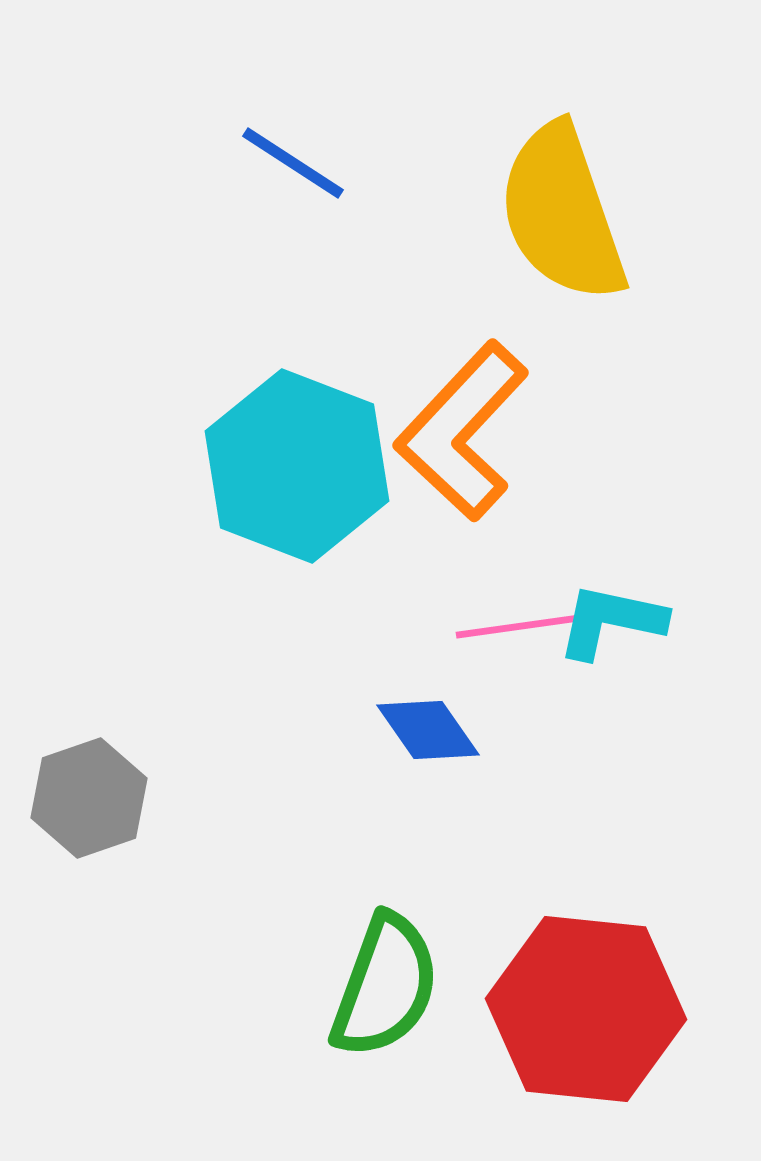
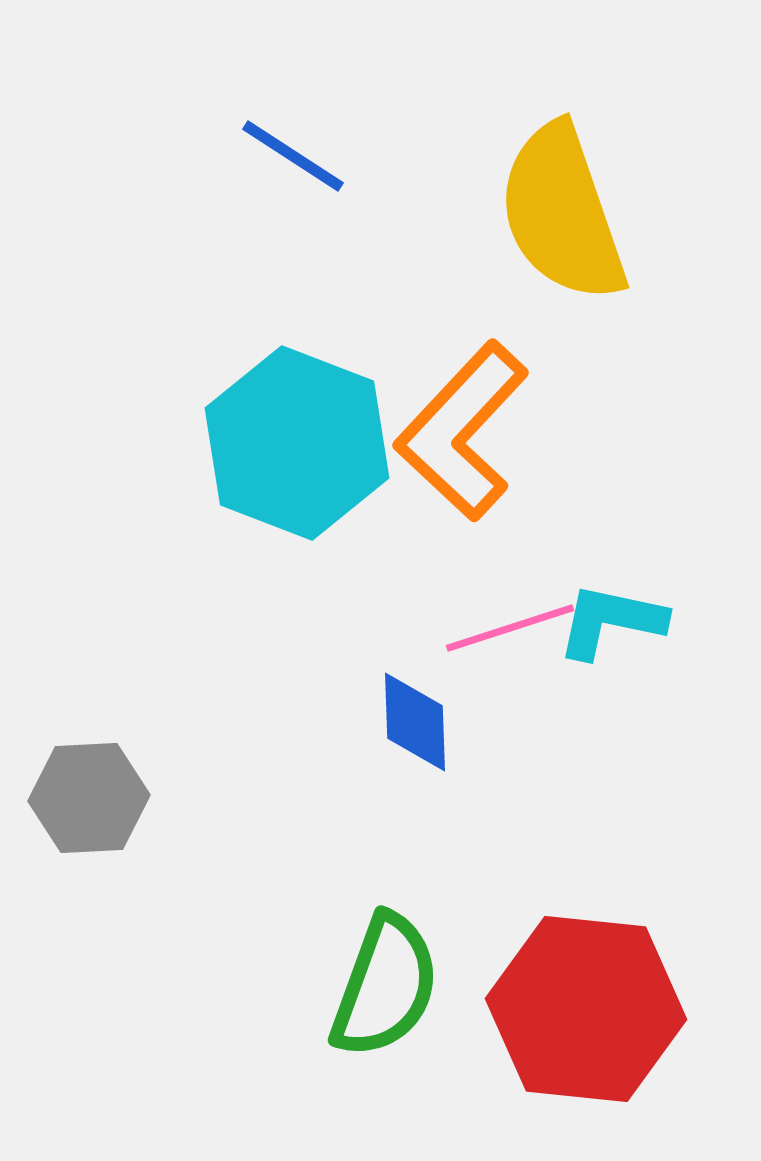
blue line: moved 7 px up
cyan hexagon: moved 23 px up
pink line: moved 12 px left, 2 px down; rotated 10 degrees counterclockwise
blue diamond: moved 13 px left, 8 px up; rotated 33 degrees clockwise
gray hexagon: rotated 16 degrees clockwise
